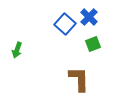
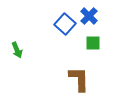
blue cross: moved 1 px up
green square: moved 1 px up; rotated 21 degrees clockwise
green arrow: rotated 42 degrees counterclockwise
